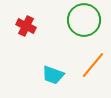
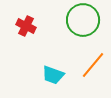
green circle: moved 1 px left
